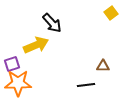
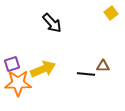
yellow arrow: moved 7 px right, 24 px down
black line: moved 11 px up; rotated 12 degrees clockwise
